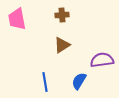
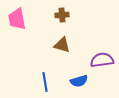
brown triangle: rotated 48 degrees clockwise
blue semicircle: rotated 138 degrees counterclockwise
